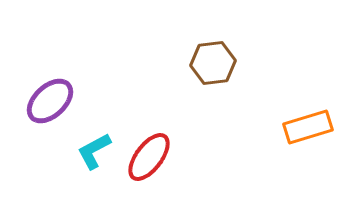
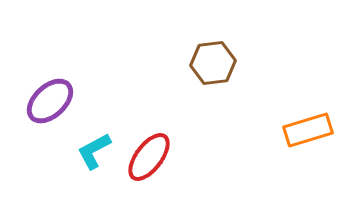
orange rectangle: moved 3 px down
